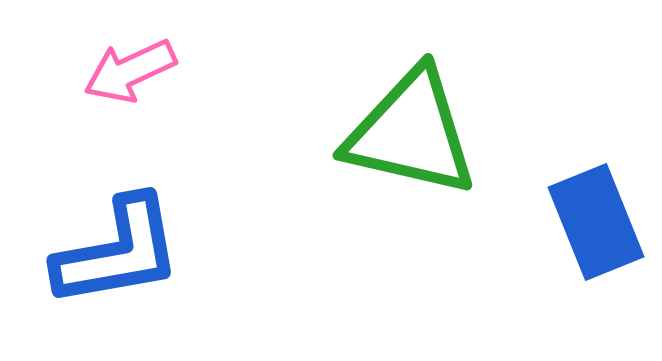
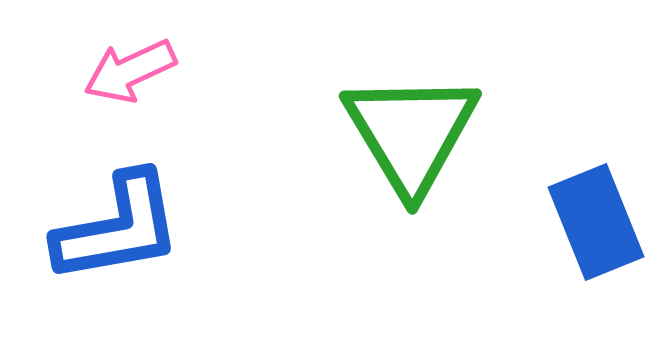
green triangle: rotated 46 degrees clockwise
blue L-shape: moved 24 px up
